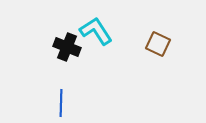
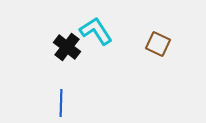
black cross: rotated 16 degrees clockwise
